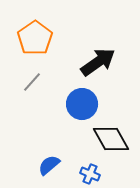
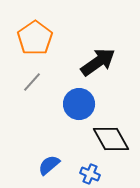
blue circle: moved 3 px left
